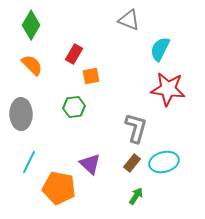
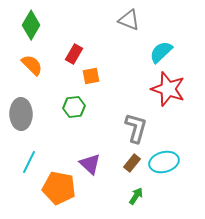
cyan semicircle: moved 1 px right, 3 px down; rotated 20 degrees clockwise
red star: rotated 12 degrees clockwise
